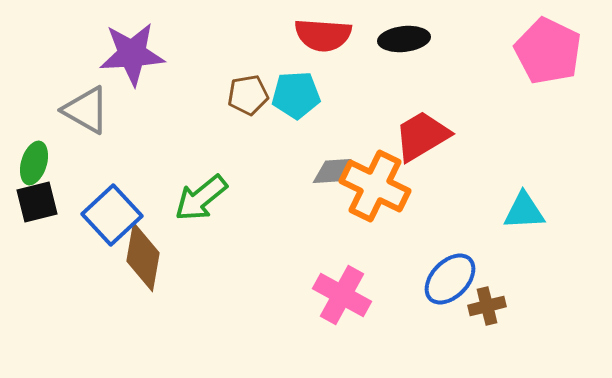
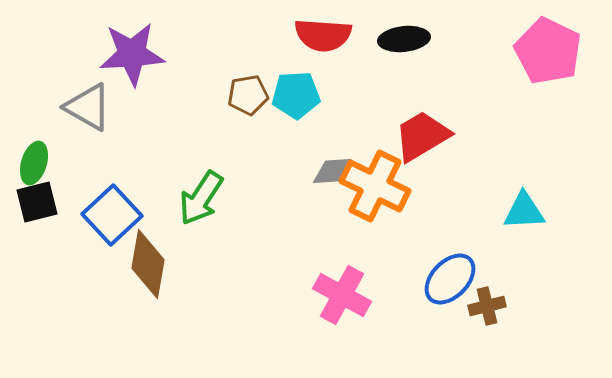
gray triangle: moved 2 px right, 3 px up
green arrow: rotated 18 degrees counterclockwise
brown diamond: moved 5 px right, 7 px down
